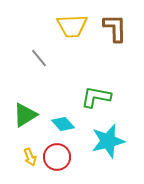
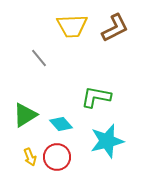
brown L-shape: rotated 64 degrees clockwise
cyan diamond: moved 2 px left
cyan star: moved 1 px left
